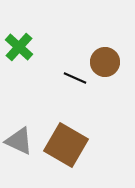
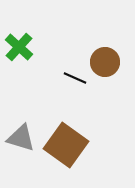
gray triangle: moved 2 px right, 3 px up; rotated 8 degrees counterclockwise
brown square: rotated 6 degrees clockwise
